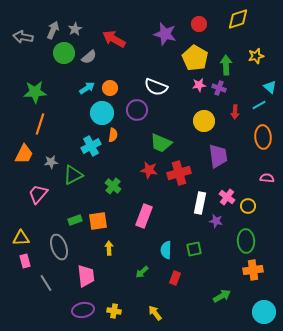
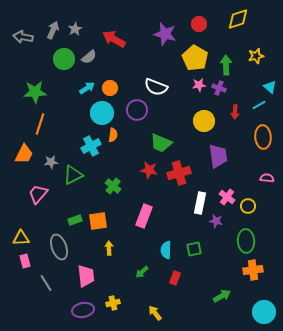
green circle at (64, 53): moved 6 px down
yellow cross at (114, 311): moved 1 px left, 8 px up; rotated 24 degrees counterclockwise
